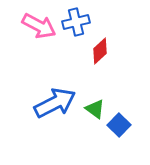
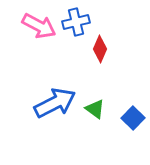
red diamond: moved 2 px up; rotated 24 degrees counterclockwise
blue square: moved 14 px right, 7 px up
